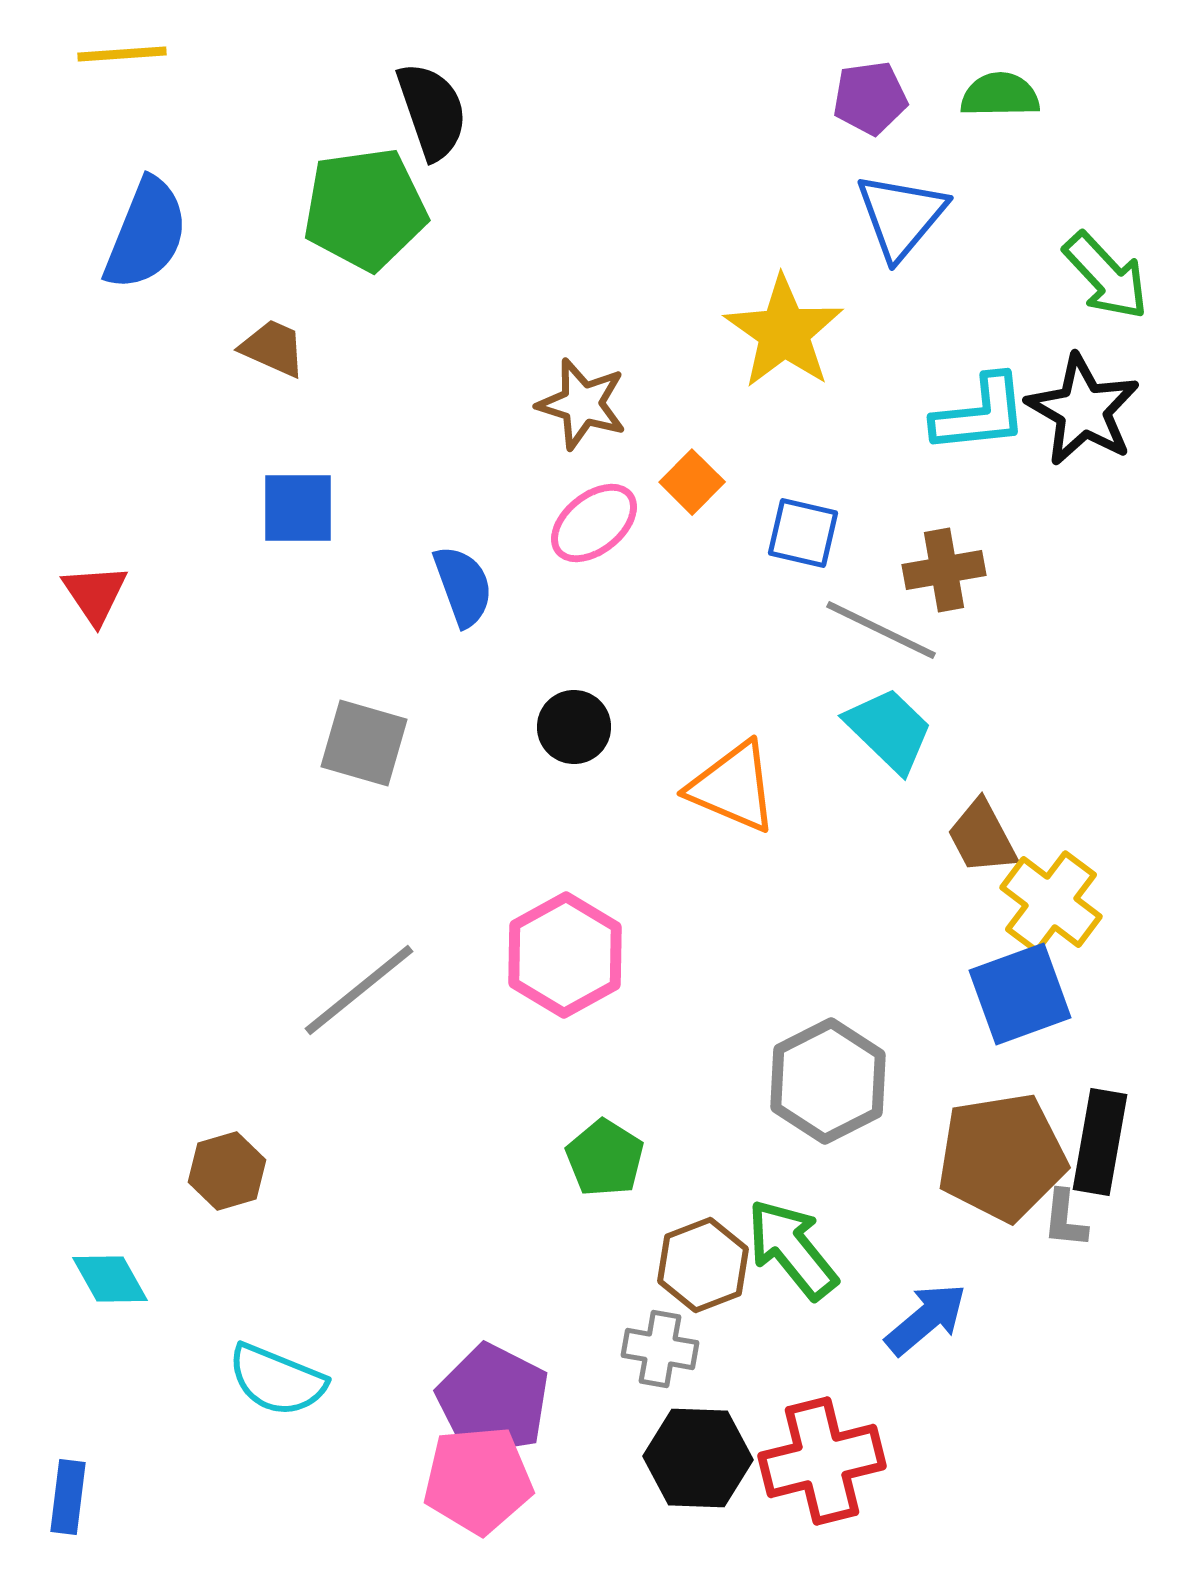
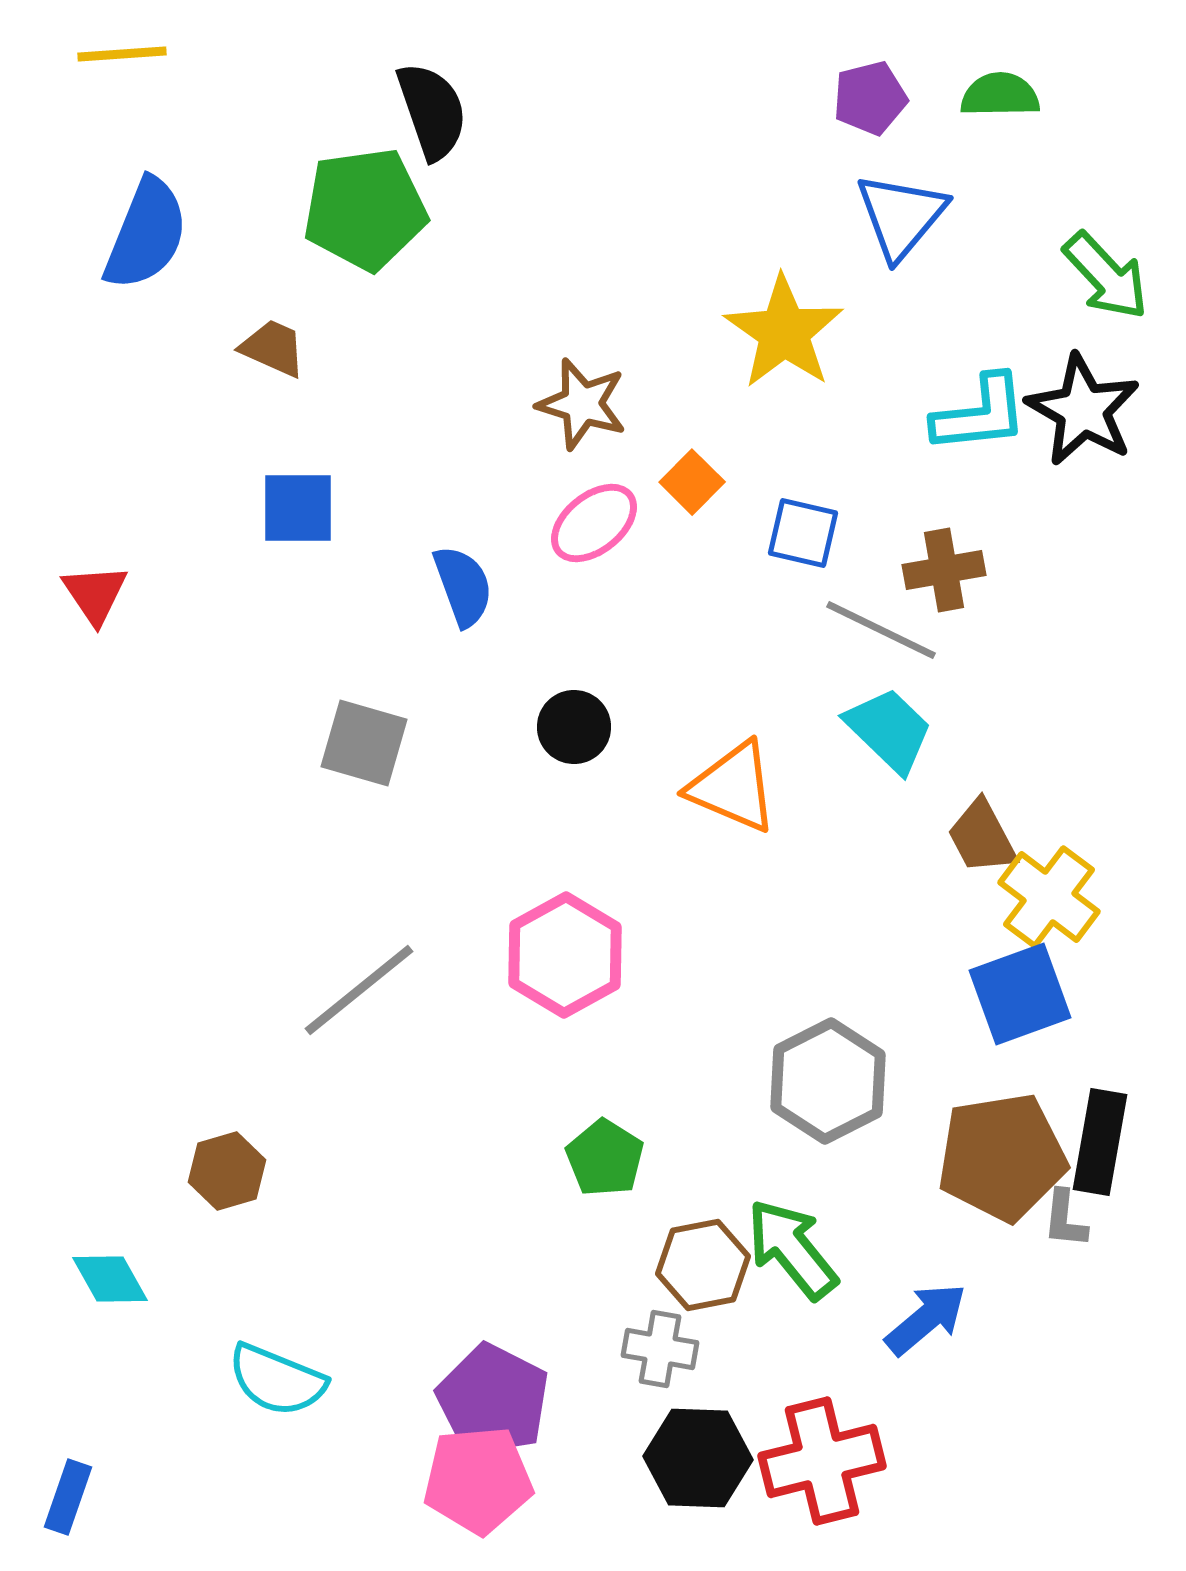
purple pentagon at (870, 98): rotated 6 degrees counterclockwise
yellow cross at (1051, 902): moved 2 px left, 5 px up
brown hexagon at (703, 1265): rotated 10 degrees clockwise
blue rectangle at (68, 1497): rotated 12 degrees clockwise
